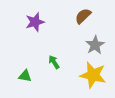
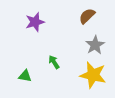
brown semicircle: moved 4 px right
